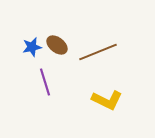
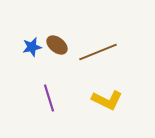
purple line: moved 4 px right, 16 px down
